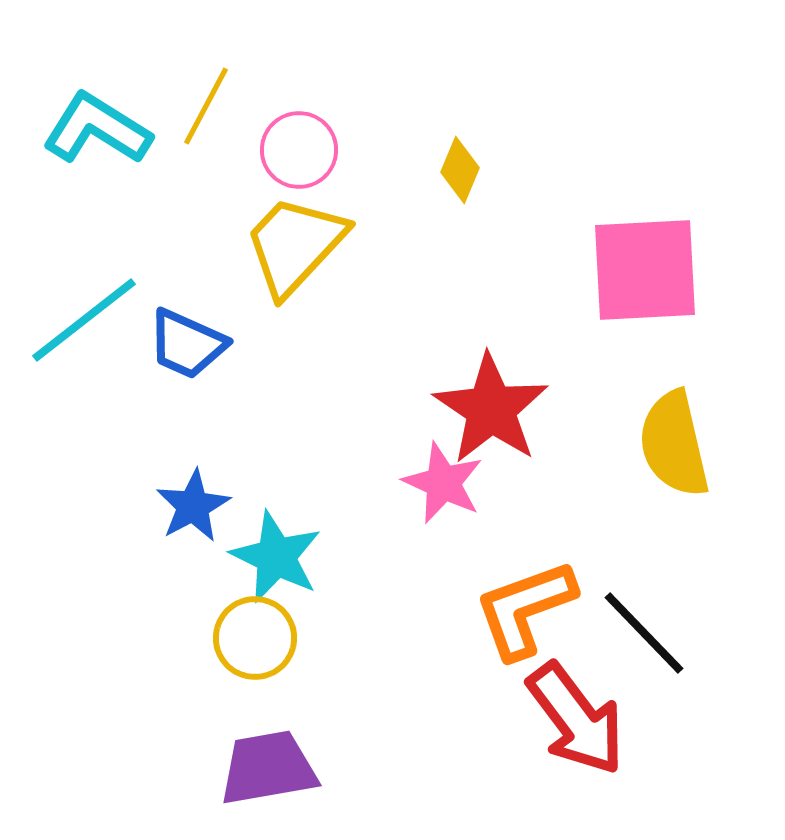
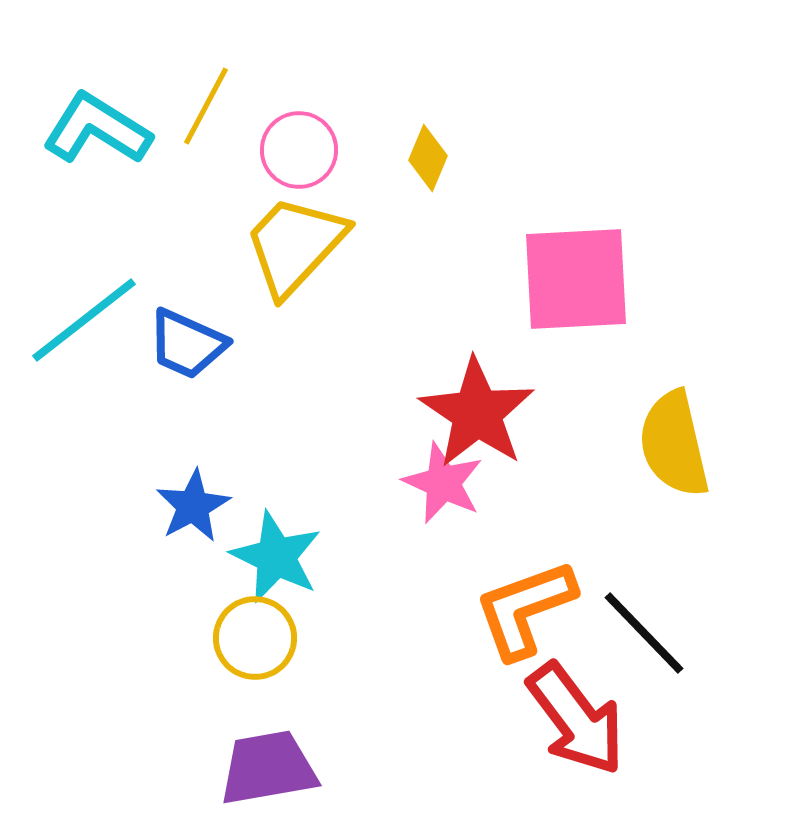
yellow diamond: moved 32 px left, 12 px up
pink square: moved 69 px left, 9 px down
red star: moved 14 px left, 4 px down
